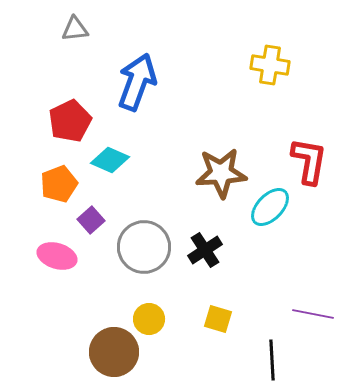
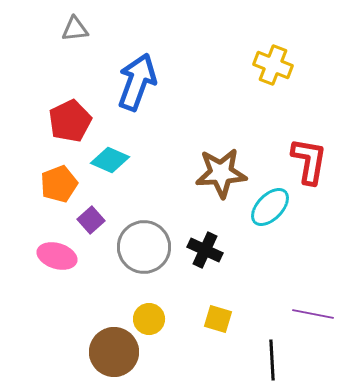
yellow cross: moved 3 px right; rotated 12 degrees clockwise
black cross: rotated 32 degrees counterclockwise
